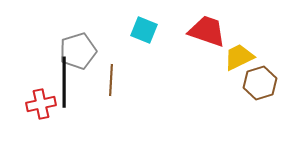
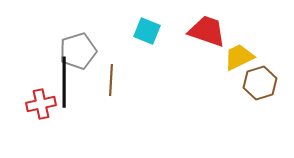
cyan square: moved 3 px right, 1 px down
